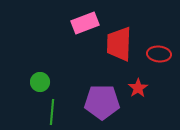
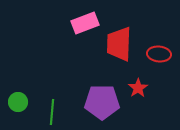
green circle: moved 22 px left, 20 px down
